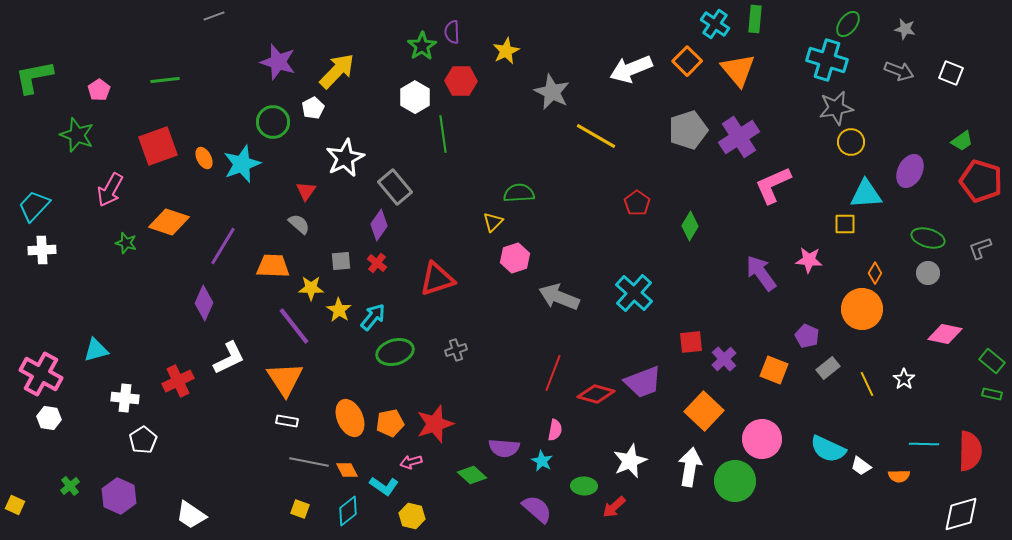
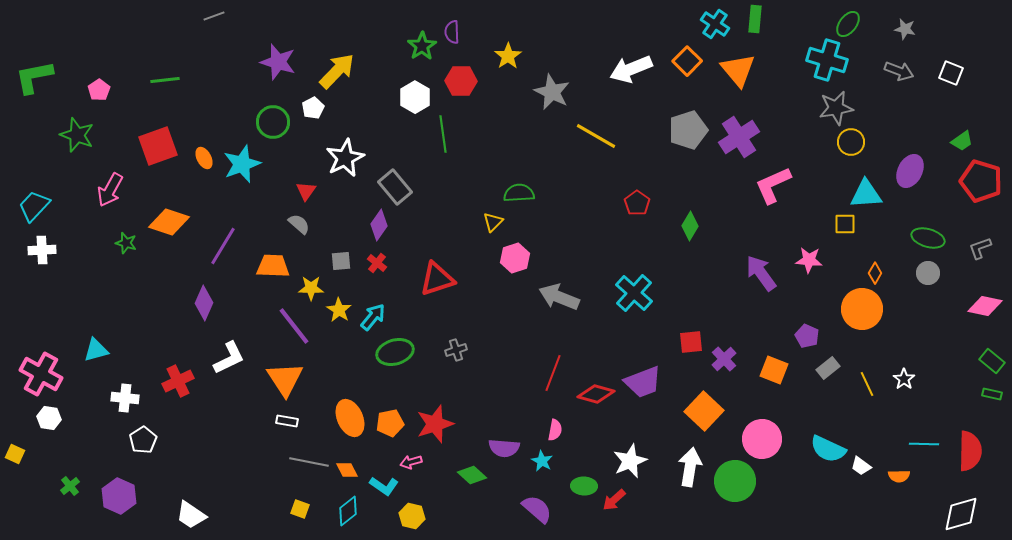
yellow star at (506, 51): moved 2 px right, 5 px down; rotated 8 degrees counterclockwise
pink diamond at (945, 334): moved 40 px right, 28 px up
yellow square at (15, 505): moved 51 px up
red arrow at (614, 507): moved 7 px up
